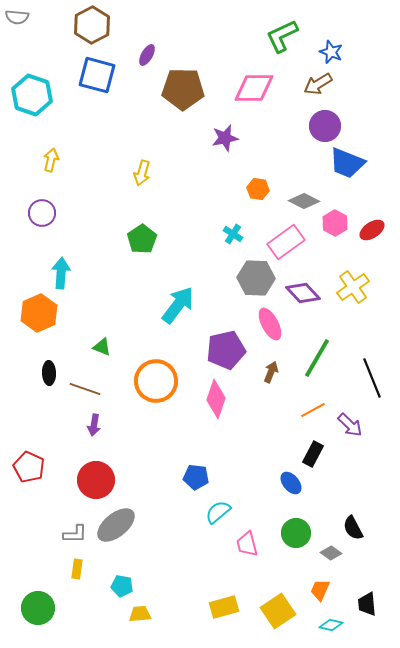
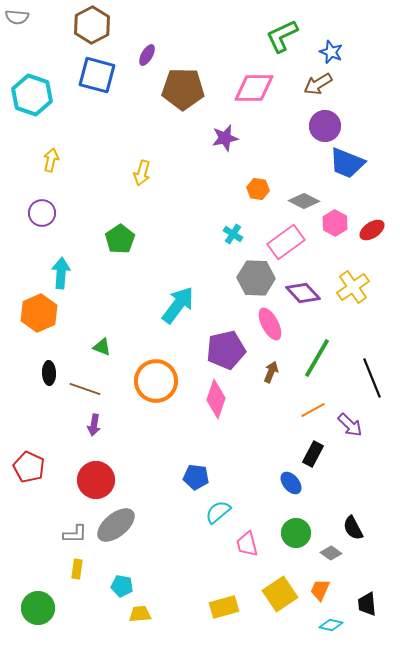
green pentagon at (142, 239): moved 22 px left
yellow square at (278, 611): moved 2 px right, 17 px up
